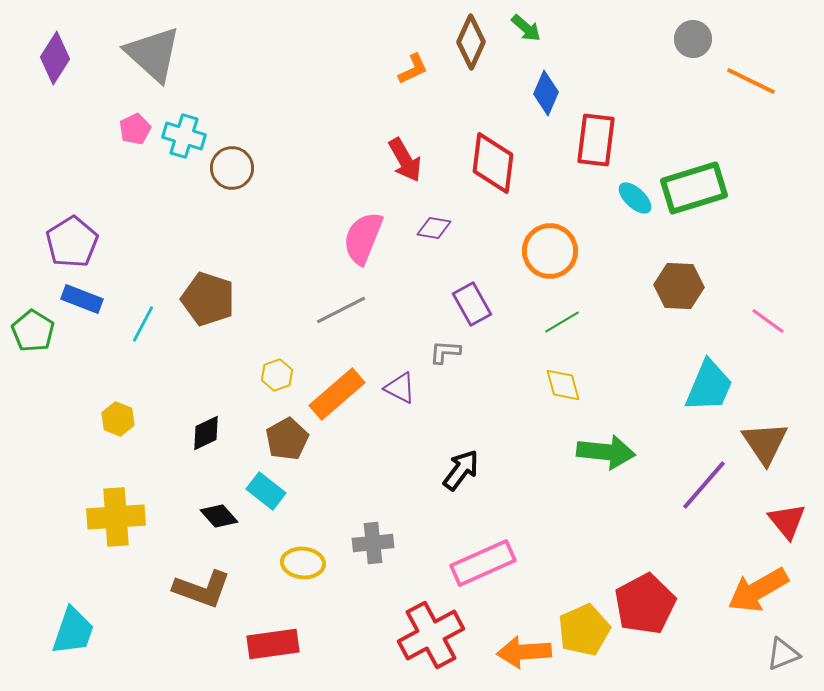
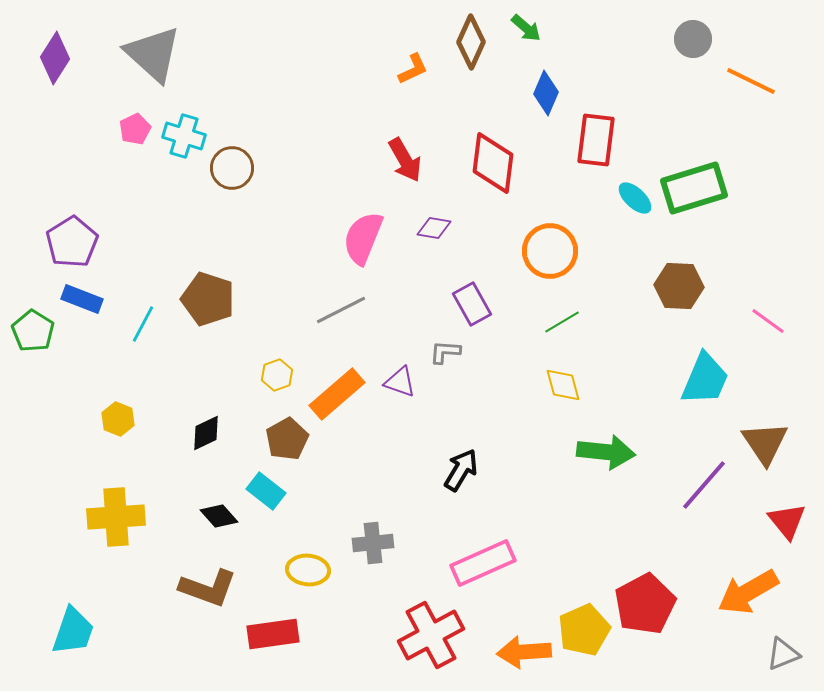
cyan trapezoid at (709, 386): moved 4 px left, 7 px up
purple triangle at (400, 388): moved 6 px up; rotated 8 degrees counterclockwise
black arrow at (461, 470): rotated 6 degrees counterclockwise
yellow ellipse at (303, 563): moved 5 px right, 7 px down
brown L-shape at (202, 589): moved 6 px right, 1 px up
orange arrow at (758, 590): moved 10 px left, 2 px down
red rectangle at (273, 644): moved 10 px up
